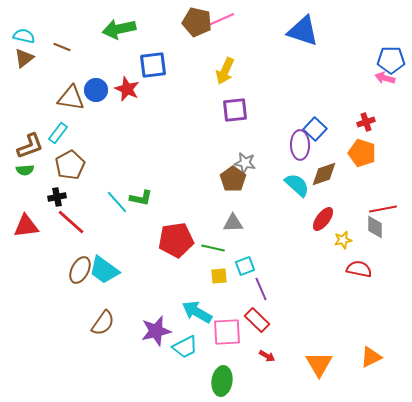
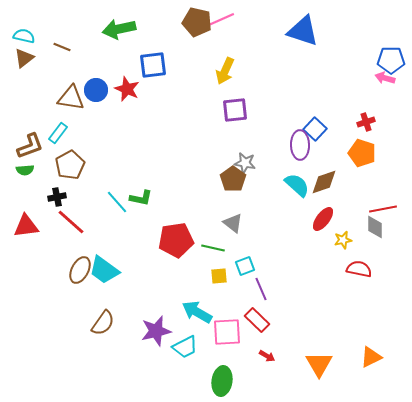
brown diamond at (324, 174): moved 8 px down
gray triangle at (233, 223): rotated 40 degrees clockwise
